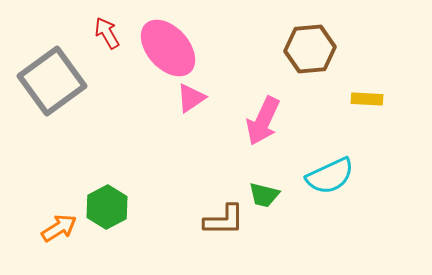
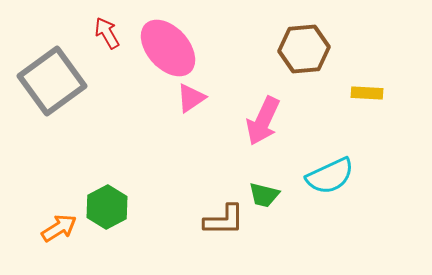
brown hexagon: moved 6 px left
yellow rectangle: moved 6 px up
